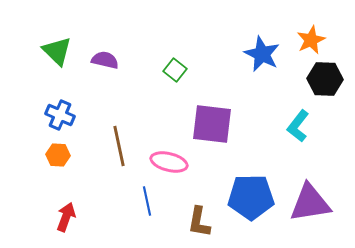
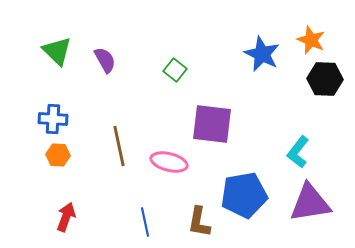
orange star: rotated 24 degrees counterclockwise
purple semicircle: rotated 48 degrees clockwise
blue cross: moved 7 px left, 4 px down; rotated 20 degrees counterclockwise
cyan L-shape: moved 26 px down
blue pentagon: moved 7 px left, 2 px up; rotated 9 degrees counterclockwise
blue line: moved 2 px left, 21 px down
